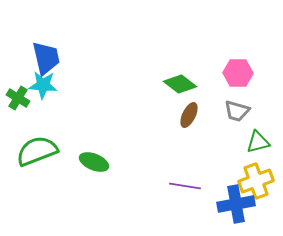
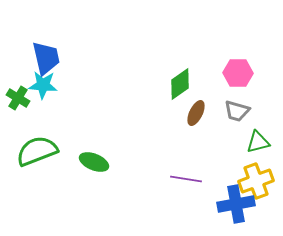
green diamond: rotated 72 degrees counterclockwise
brown ellipse: moved 7 px right, 2 px up
purple line: moved 1 px right, 7 px up
